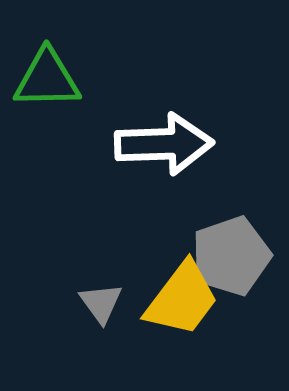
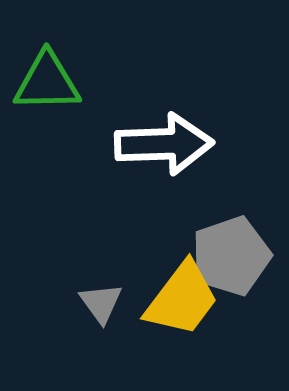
green triangle: moved 3 px down
